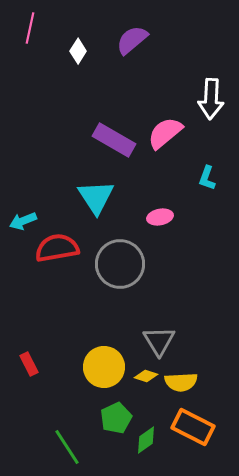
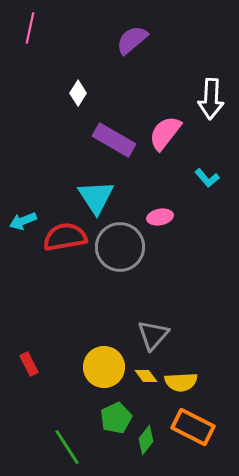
white diamond: moved 42 px down
pink semicircle: rotated 12 degrees counterclockwise
cyan L-shape: rotated 60 degrees counterclockwise
red semicircle: moved 8 px right, 11 px up
gray circle: moved 17 px up
gray triangle: moved 6 px left, 6 px up; rotated 12 degrees clockwise
yellow diamond: rotated 35 degrees clockwise
green diamond: rotated 16 degrees counterclockwise
